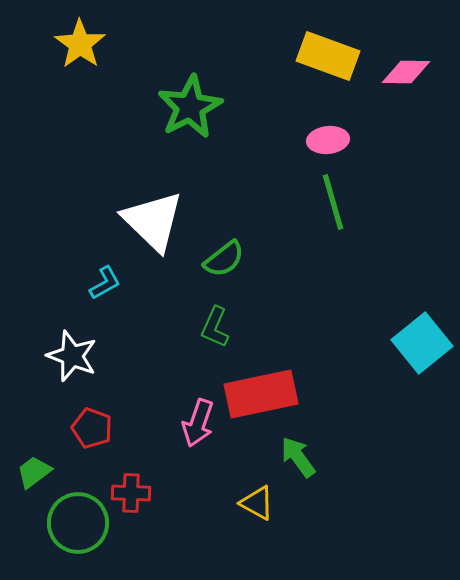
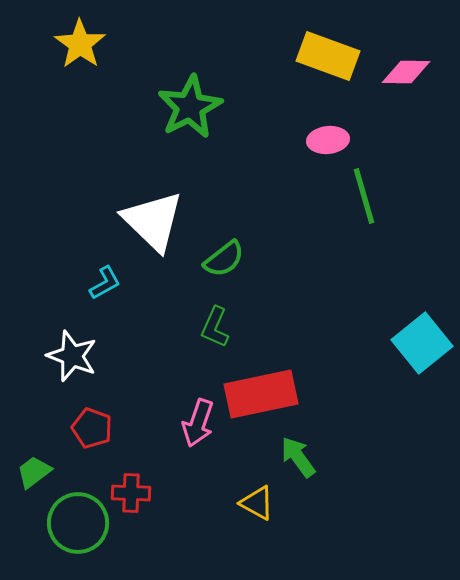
green line: moved 31 px right, 6 px up
